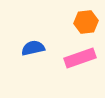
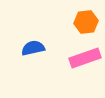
pink rectangle: moved 5 px right
